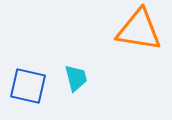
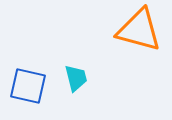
orange triangle: rotated 6 degrees clockwise
